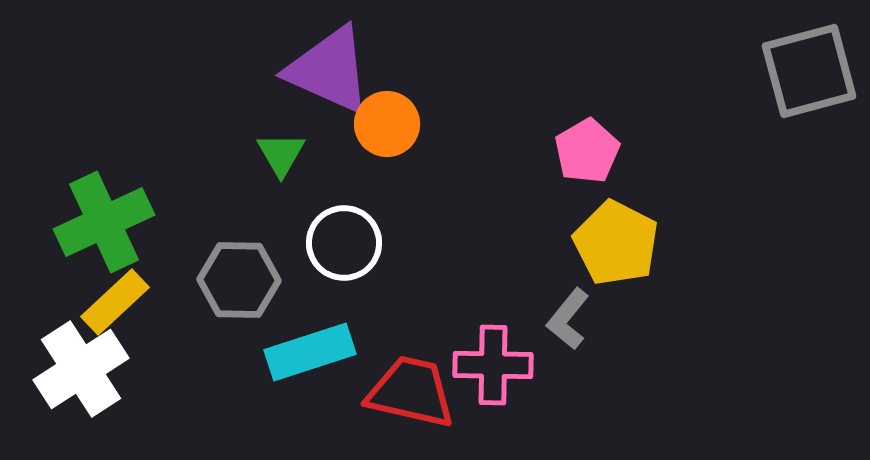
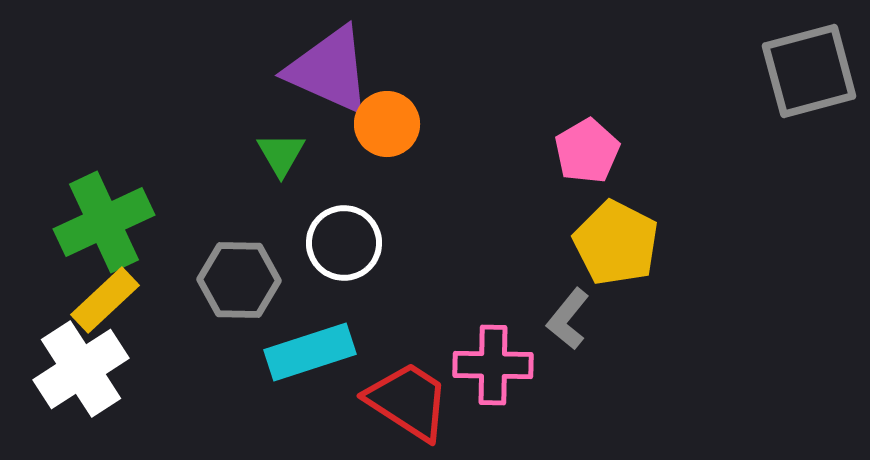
yellow rectangle: moved 10 px left, 2 px up
red trapezoid: moved 3 px left, 9 px down; rotated 20 degrees clockwise
